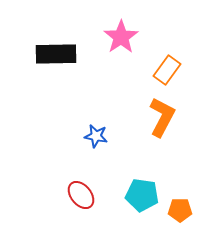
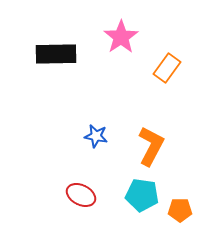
orange rectangle: moved 2 px up
orange L-shape: moved 11 px left, 29 px down
red ellipse: rotated 24 degrees counterclockwise
